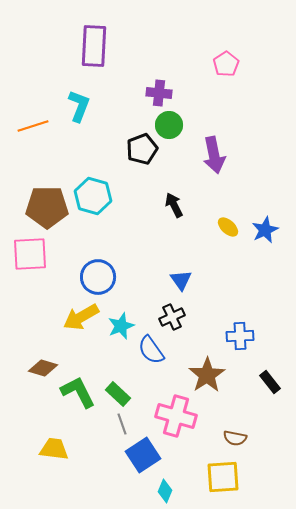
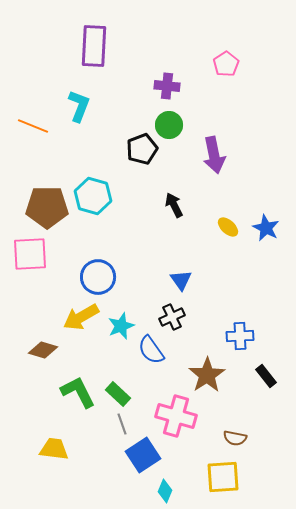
purple cross: moved 8 px right, 7 px up
orange line: rotated 40 degrees clockwise
blue star: moved 1 px right, 2 px up; rotated 20 degrees counterclockwise
brown diamond: moved 18 px up
black rectangle: moved 4 px left, 6 px up
